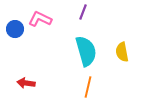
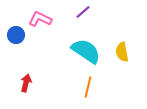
purple line: rotated 28 degrees clockwise
blue circle: moved 1 px right, 6 px down
cyan semicircle: rotated 40 degrees counterclockwise
red arrow: rotated 96 degrees clockwise
